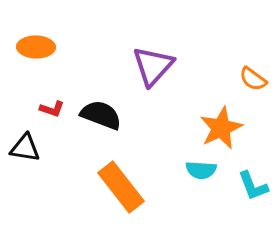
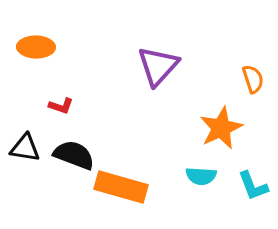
purple triangle: moved 5 px right
orange semicircle: rotated 144 degrees counterclockwise
red L-shape: moved 9 px right, 3 px up
black semicircle: moved 27 px left, 40 px down
cyan semicircle: moved 6 px down
orange rectangle: rotated 36 degrees counterclockwise
